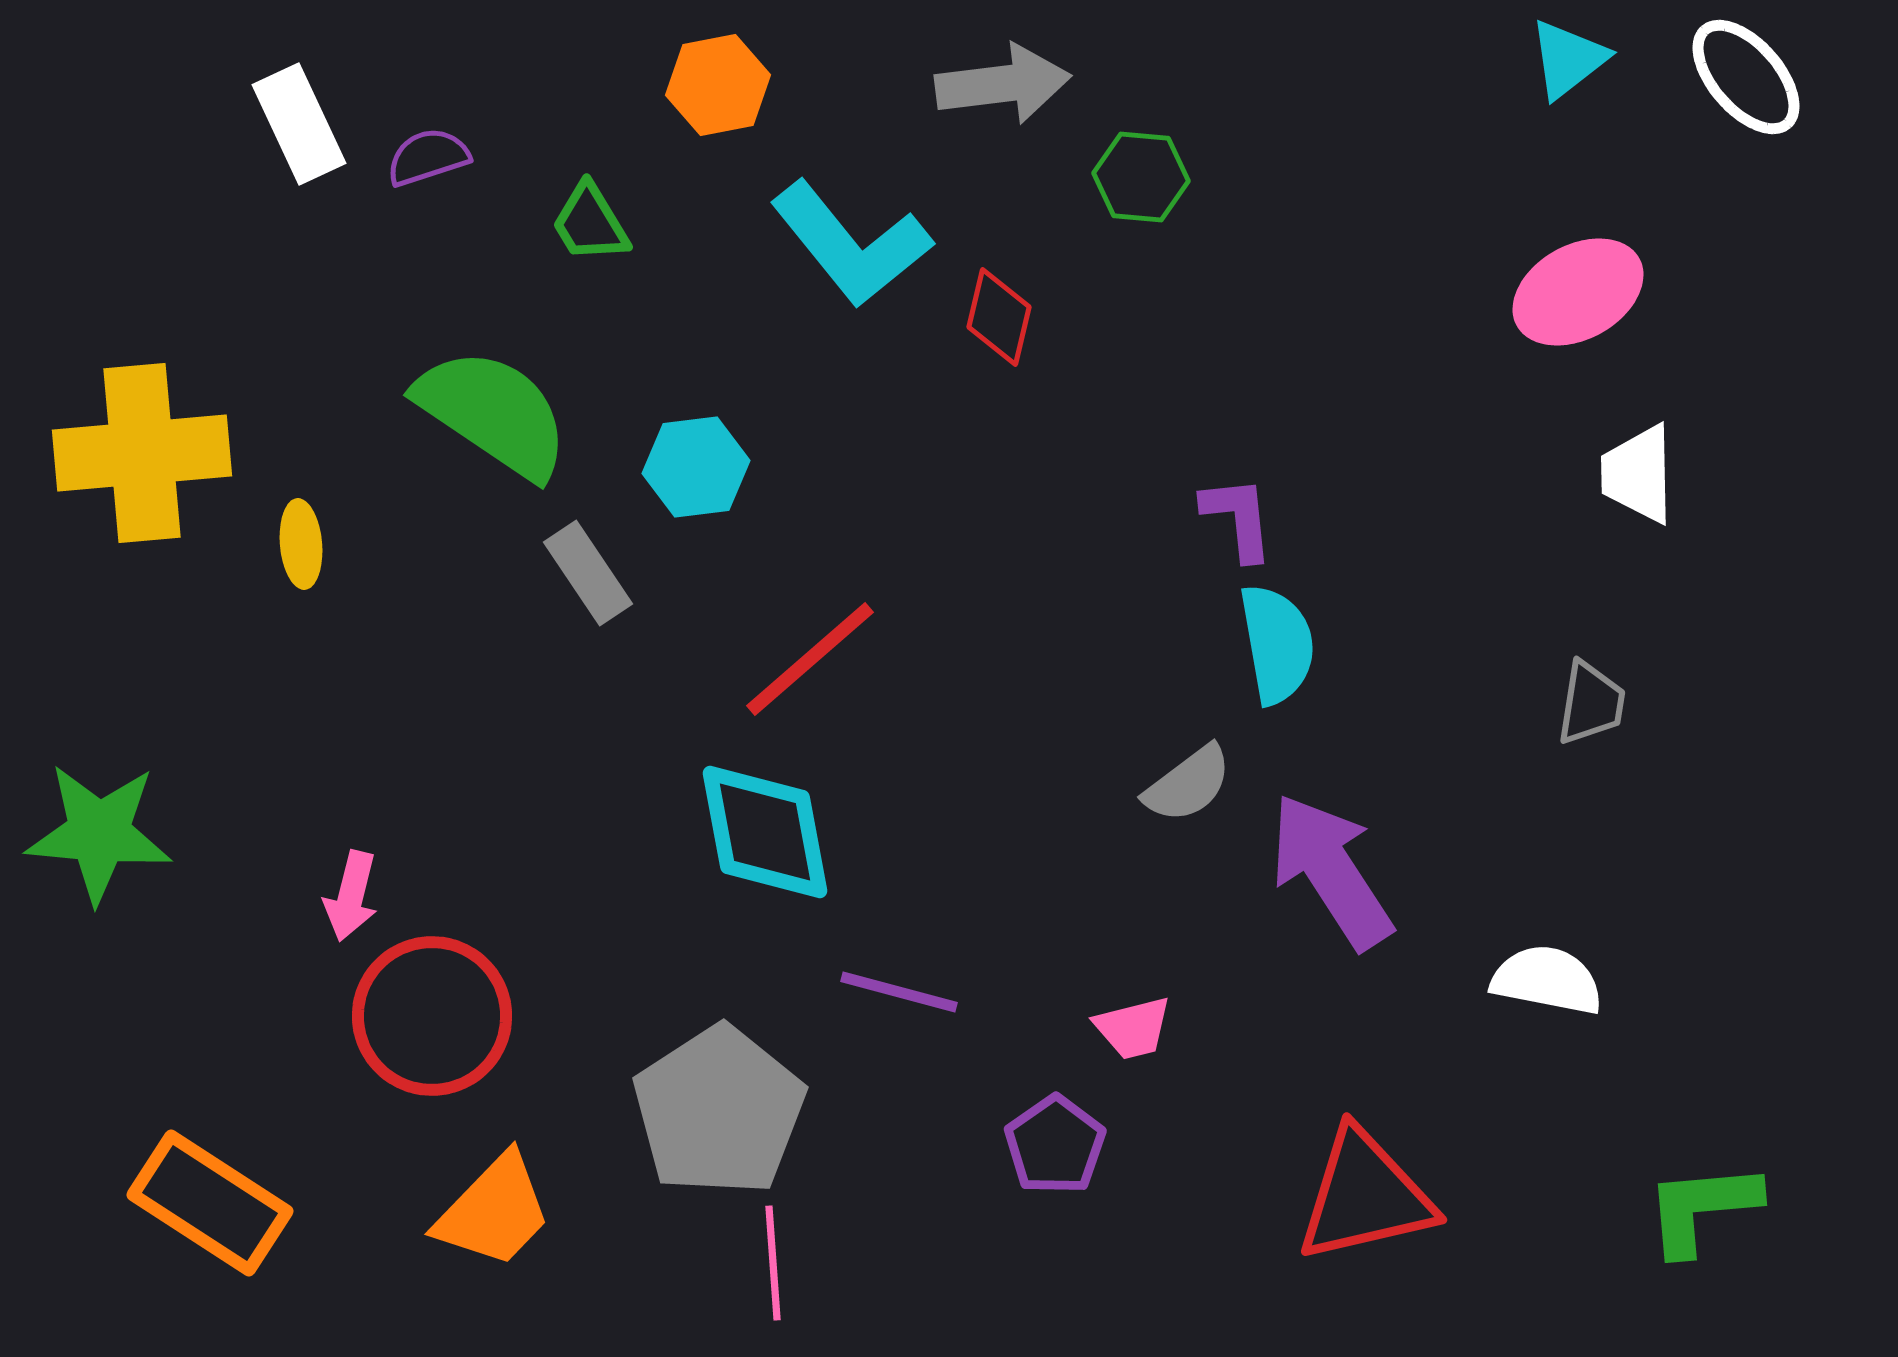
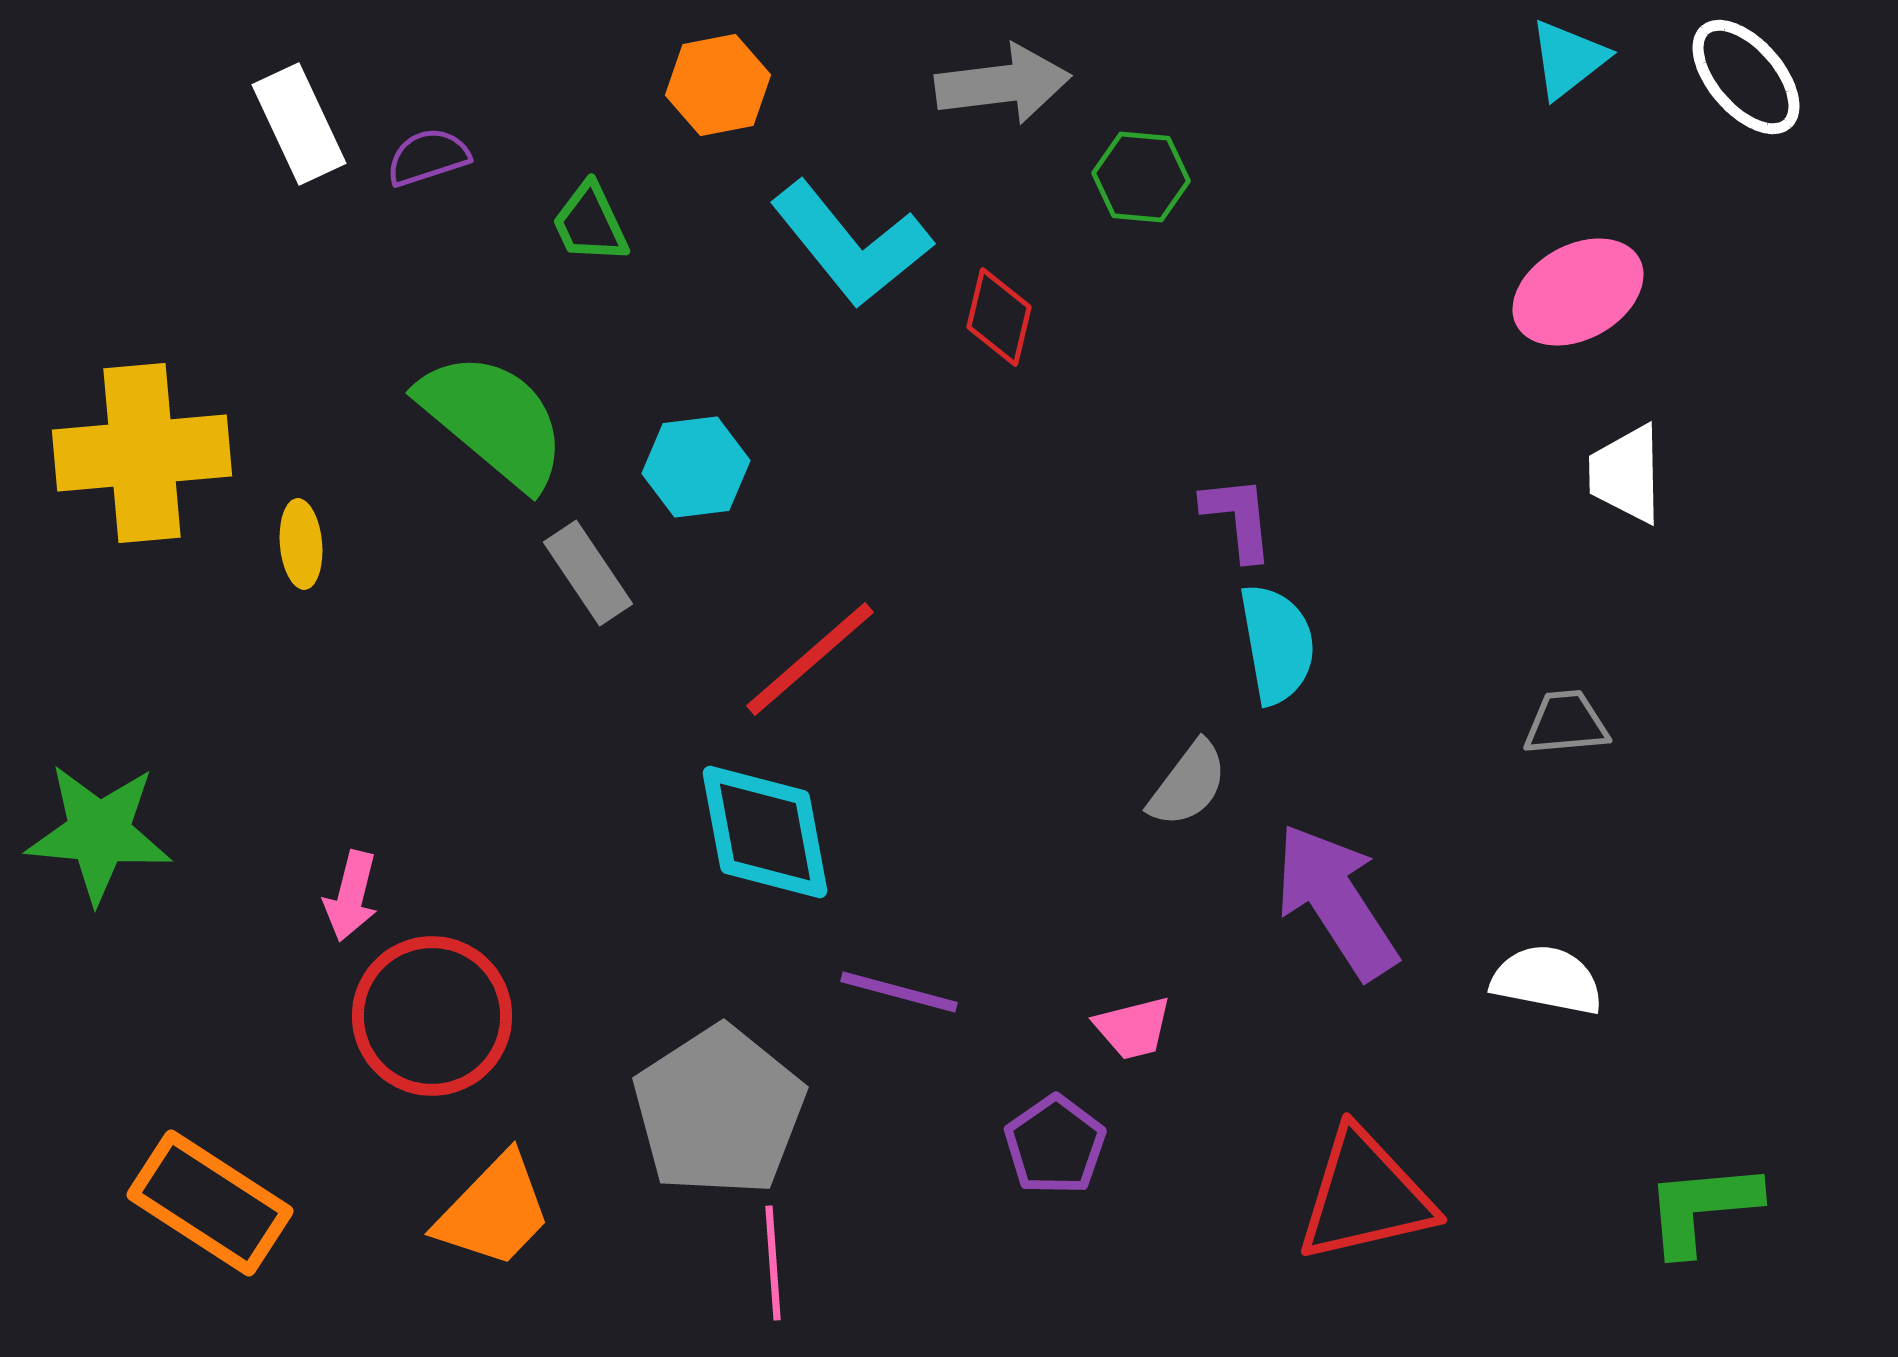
green trapezoid: rotated 6 degrees clockwise
green semicircle: moved 7 px down; rotated 6 degrees clockwise
white trapezoid: moved 12 px left
gray trapezoid: moved 25 px left, 20 px down; rotated 104 degrees counterclockwise
gray semicircle: rotated 16 degrees counterclockwise
purple arrow: moved 5 px right, 30 px down
